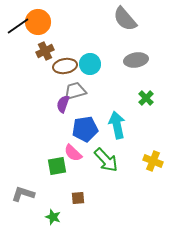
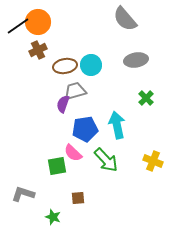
brown cross: moved 7 px left, 1 px up
cyan circle: moved 1 px right, 1 px down
